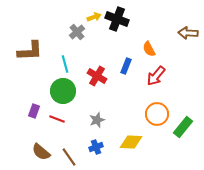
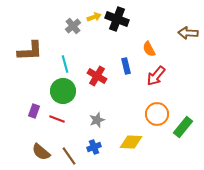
gray cross: moved 4 px left, 6 px up
blue rectangle: rotated 35 degrees counterclockwise
blue cross: moved 2 px left
brown line: moved 1 px up
